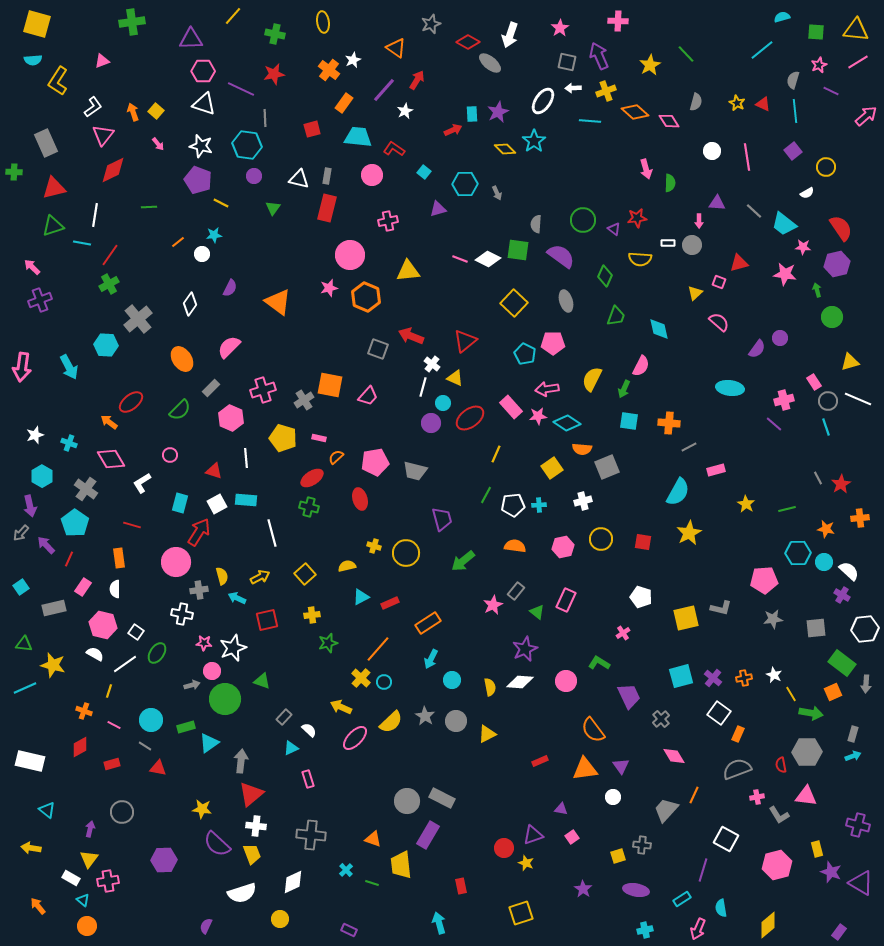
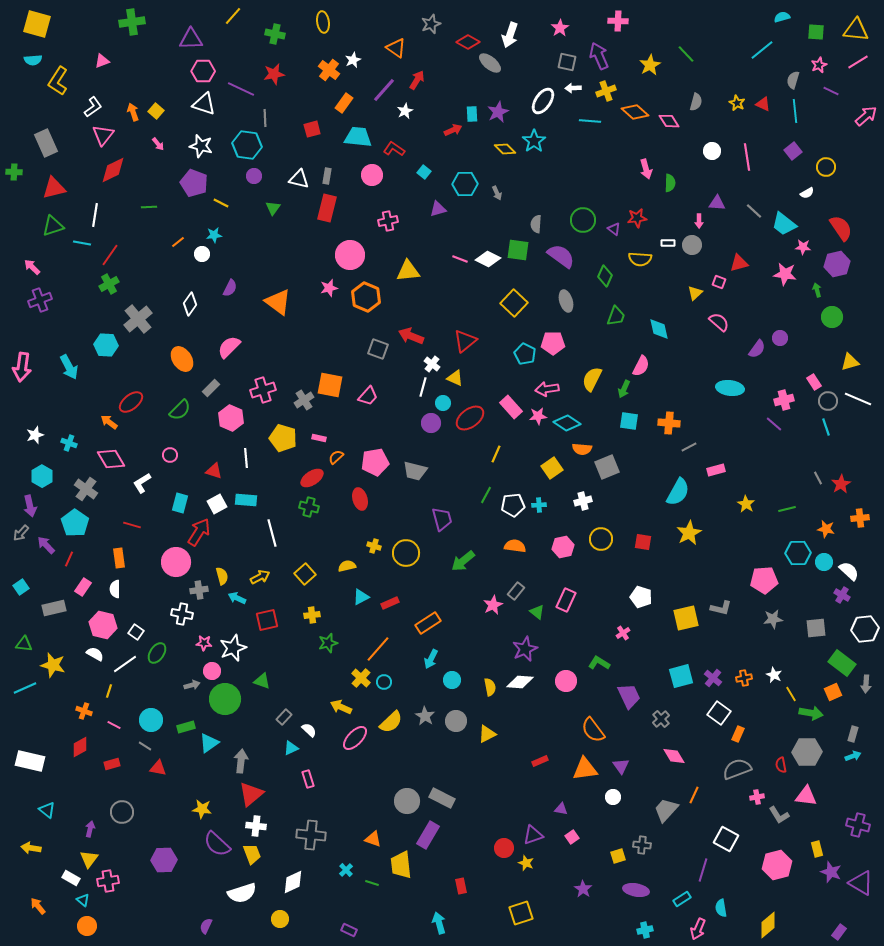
purple pentagon at (198, 180): moved 4 px left, 3 px down
